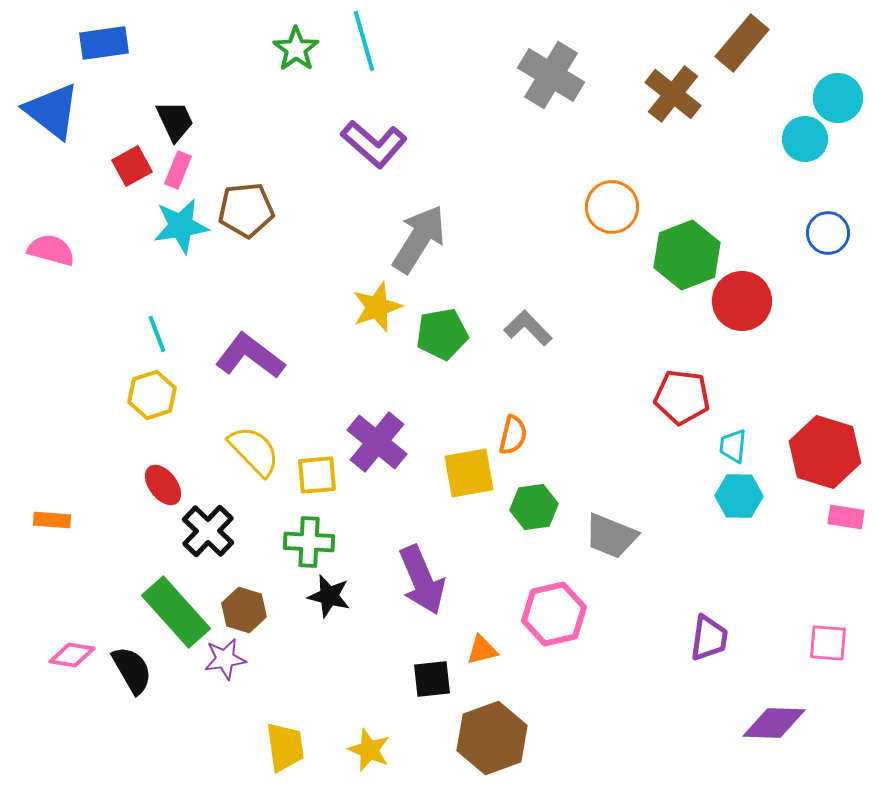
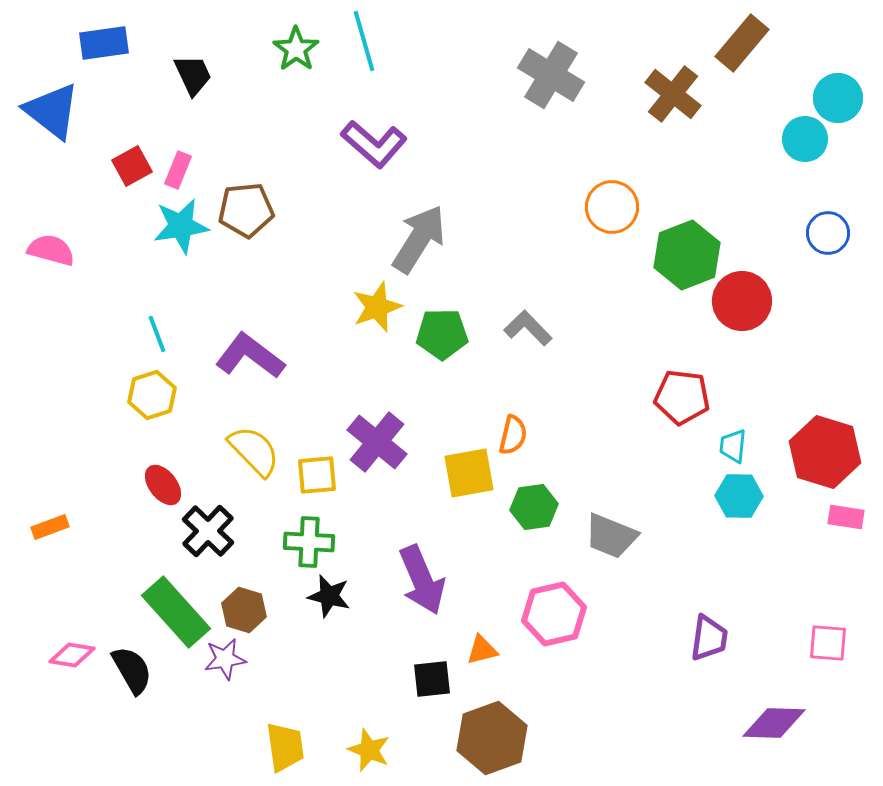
black trapezoid at (175, 121): moved 18 px right, 46 px up
green pentagon at (442, 334): rotated 9 degrees clockwise
orange rectangle at (52, 520): moved 2 px left, 7 px down; rotated 24 degrees counterclockwise
